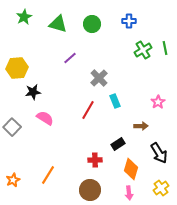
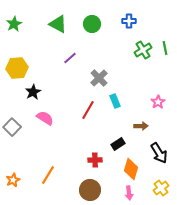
green star: moved 10 px left, 7 px down
green triangle: rotated 12 degrees clockwise
black star: rotated 21 degrees counterclockwise
